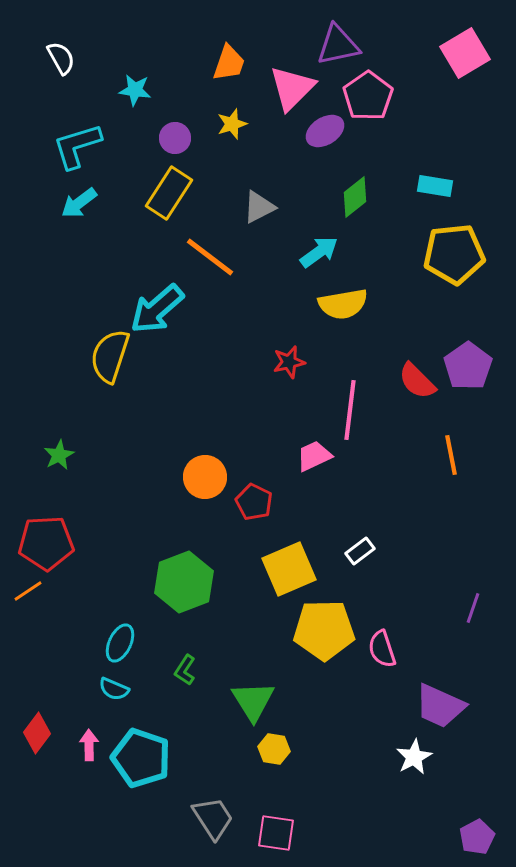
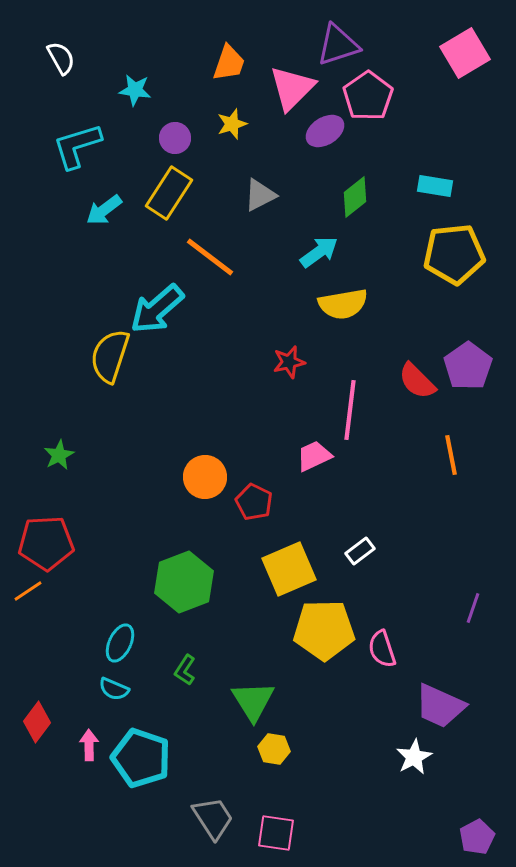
purple triangle at (338, 45): rotated 6 degrees counterclockwise
cyan arrow at (79, 203): moved 25 px right, 7 px down
gray triangle at (259, 207): moved 1 px right, 12 px up
red diamond at (37, 733): moved 11 px up
